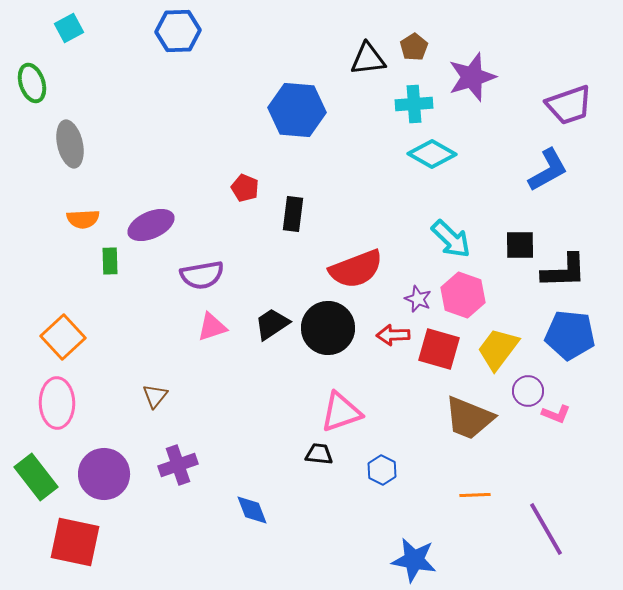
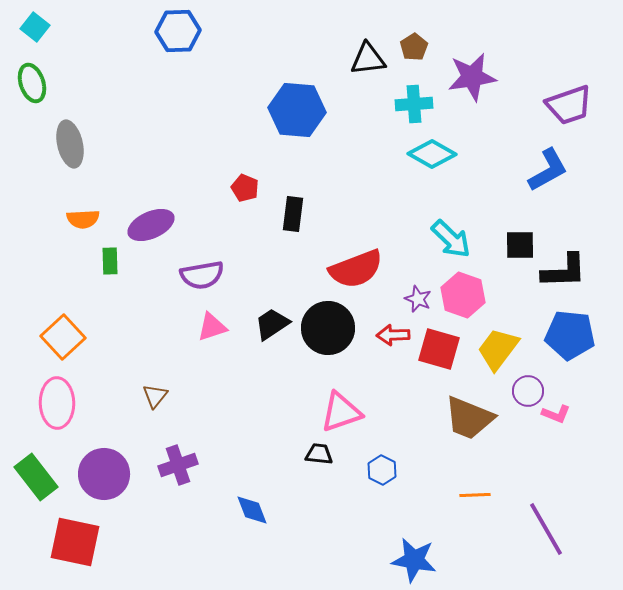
cyan square at (69, 28): moved 34 px left, 1 px up; rotated 24 degrees counterclockwise
purple star at (472, 77): rotated 9 degrees clockwise
